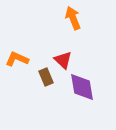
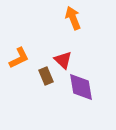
orange L-shape: moved 2 px right, 1 px up; rotated 130 degrees clockwise
brown rectangle: moved 1 px up
purple diamond: moved 1 px left
